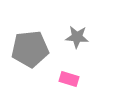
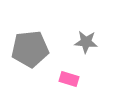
gray star: moved 9 px right, 5 px down
